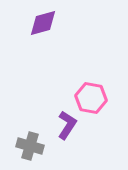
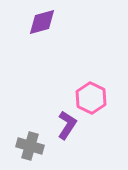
purple diamond: moved 1 px left, 1 px up
pink hexagon: rotated 16 degrees clockwise
